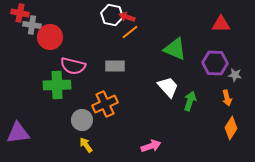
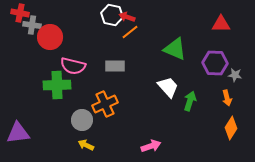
yellow arrow: rotated 28 degrees counterclockwise
